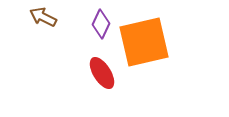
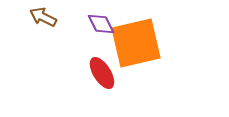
purple diamond: rotated 52 degrees counterclockwise
orange square: moved 8 px left, 1 px down
